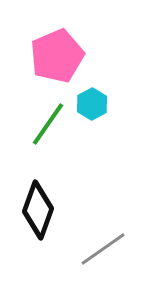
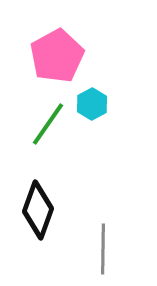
pink pentagon: rotated 6 degrees counterclockwise
gray line: rotated 54 degrees counterclockwise
